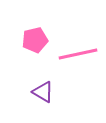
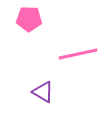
pink pentagon: moved 6 px left, 21 px up; rotated 15 degrees clockwise
